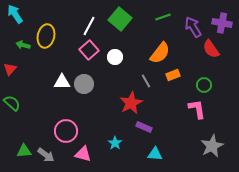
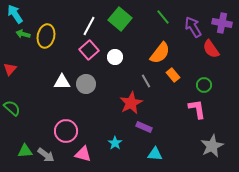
green line: rotated 70 degrees clockwise
green arrow: moved 11 px up
orange rectangle: rotated 72 degrees clockwise
gray circle: moved 2 px right
green semicircle: moved 5 px down
green triangle: moved 1 px right
